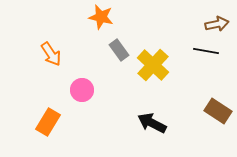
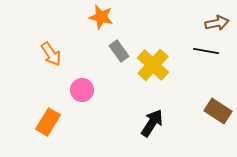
brown arrow: moved 1 px up
gray rectangle: moved 1 px down
black arrow: rotated 96 degrees clockwise
